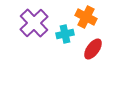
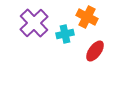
orange cross: moved 1 px right
red ellipse: moved 2 px right, 2 px down
